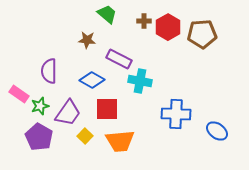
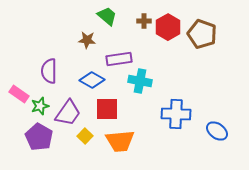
green trapezoid: moved 2 px down
brown pentagon: rotated 24 degrees clockwise
purple rectangle: rotated 35 degrees counterclockwise
